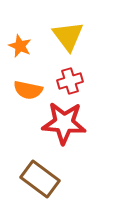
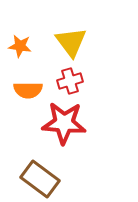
yellow triangle: moved 3 px right, 6 px down
orange star: rotated 15 degrees counterclockwise
orange semicircle: rotated 12 degrees counterclockwise
